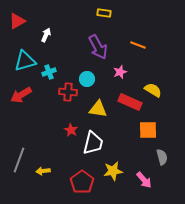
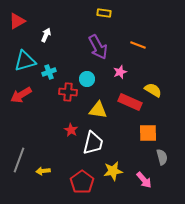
yellow triangle: moved 1 px down
orange square: moved 3 px down
